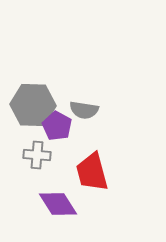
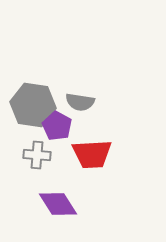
gray hexagon: rotated 6 degrees clockwise
gray semicircle: moved 4 px left, 8 px up
red trapezoid: moved 18 px up; rotated 78 degrees counterclockwise
